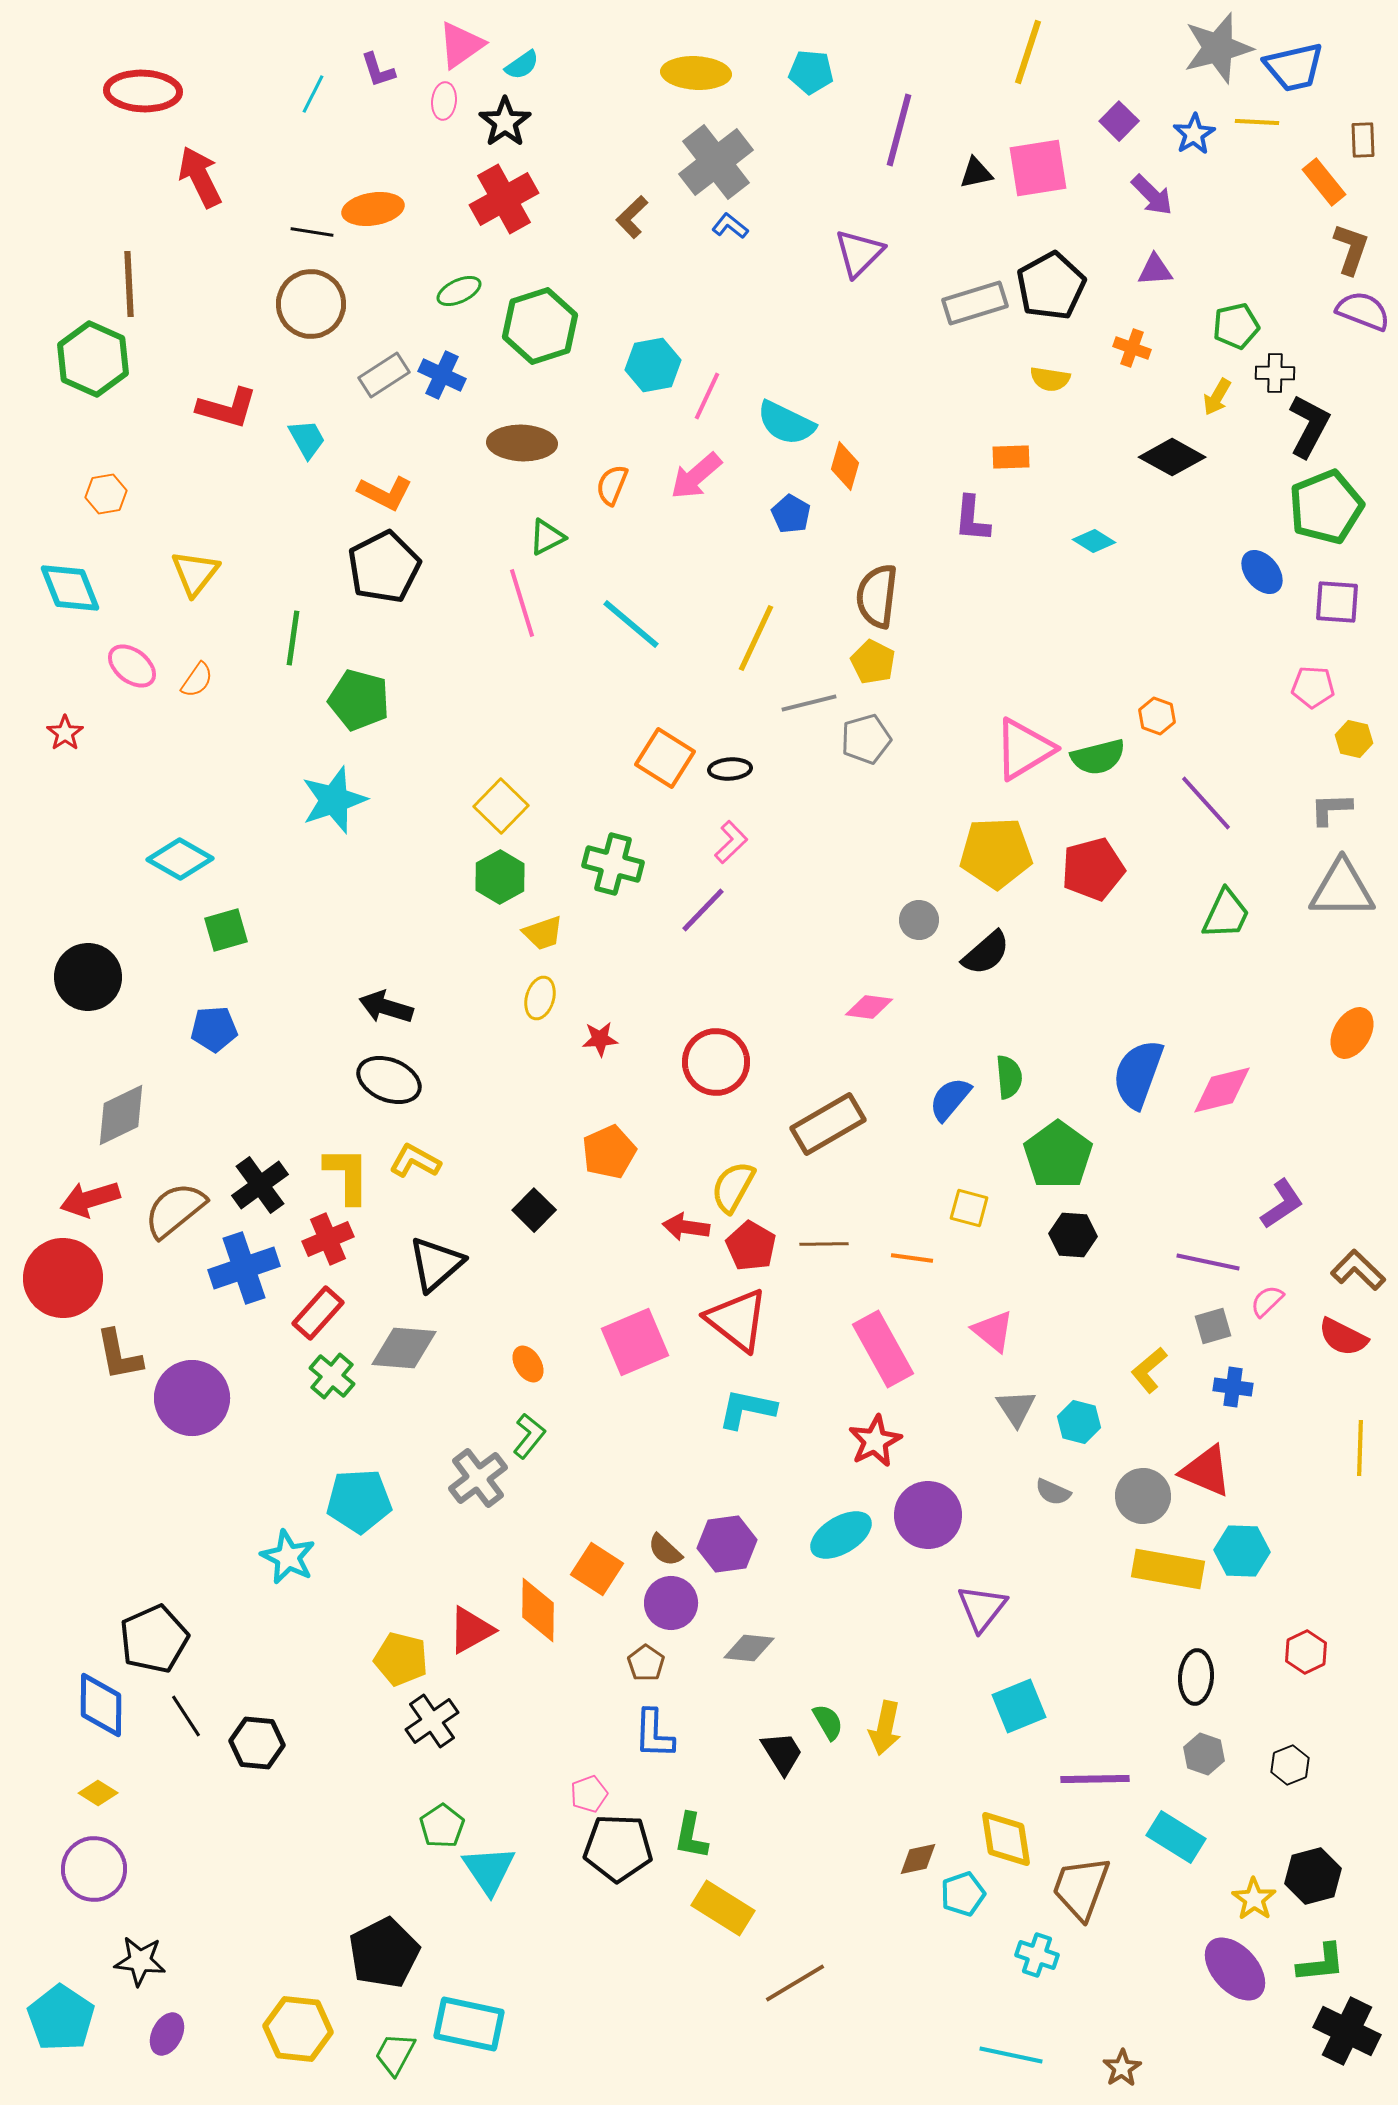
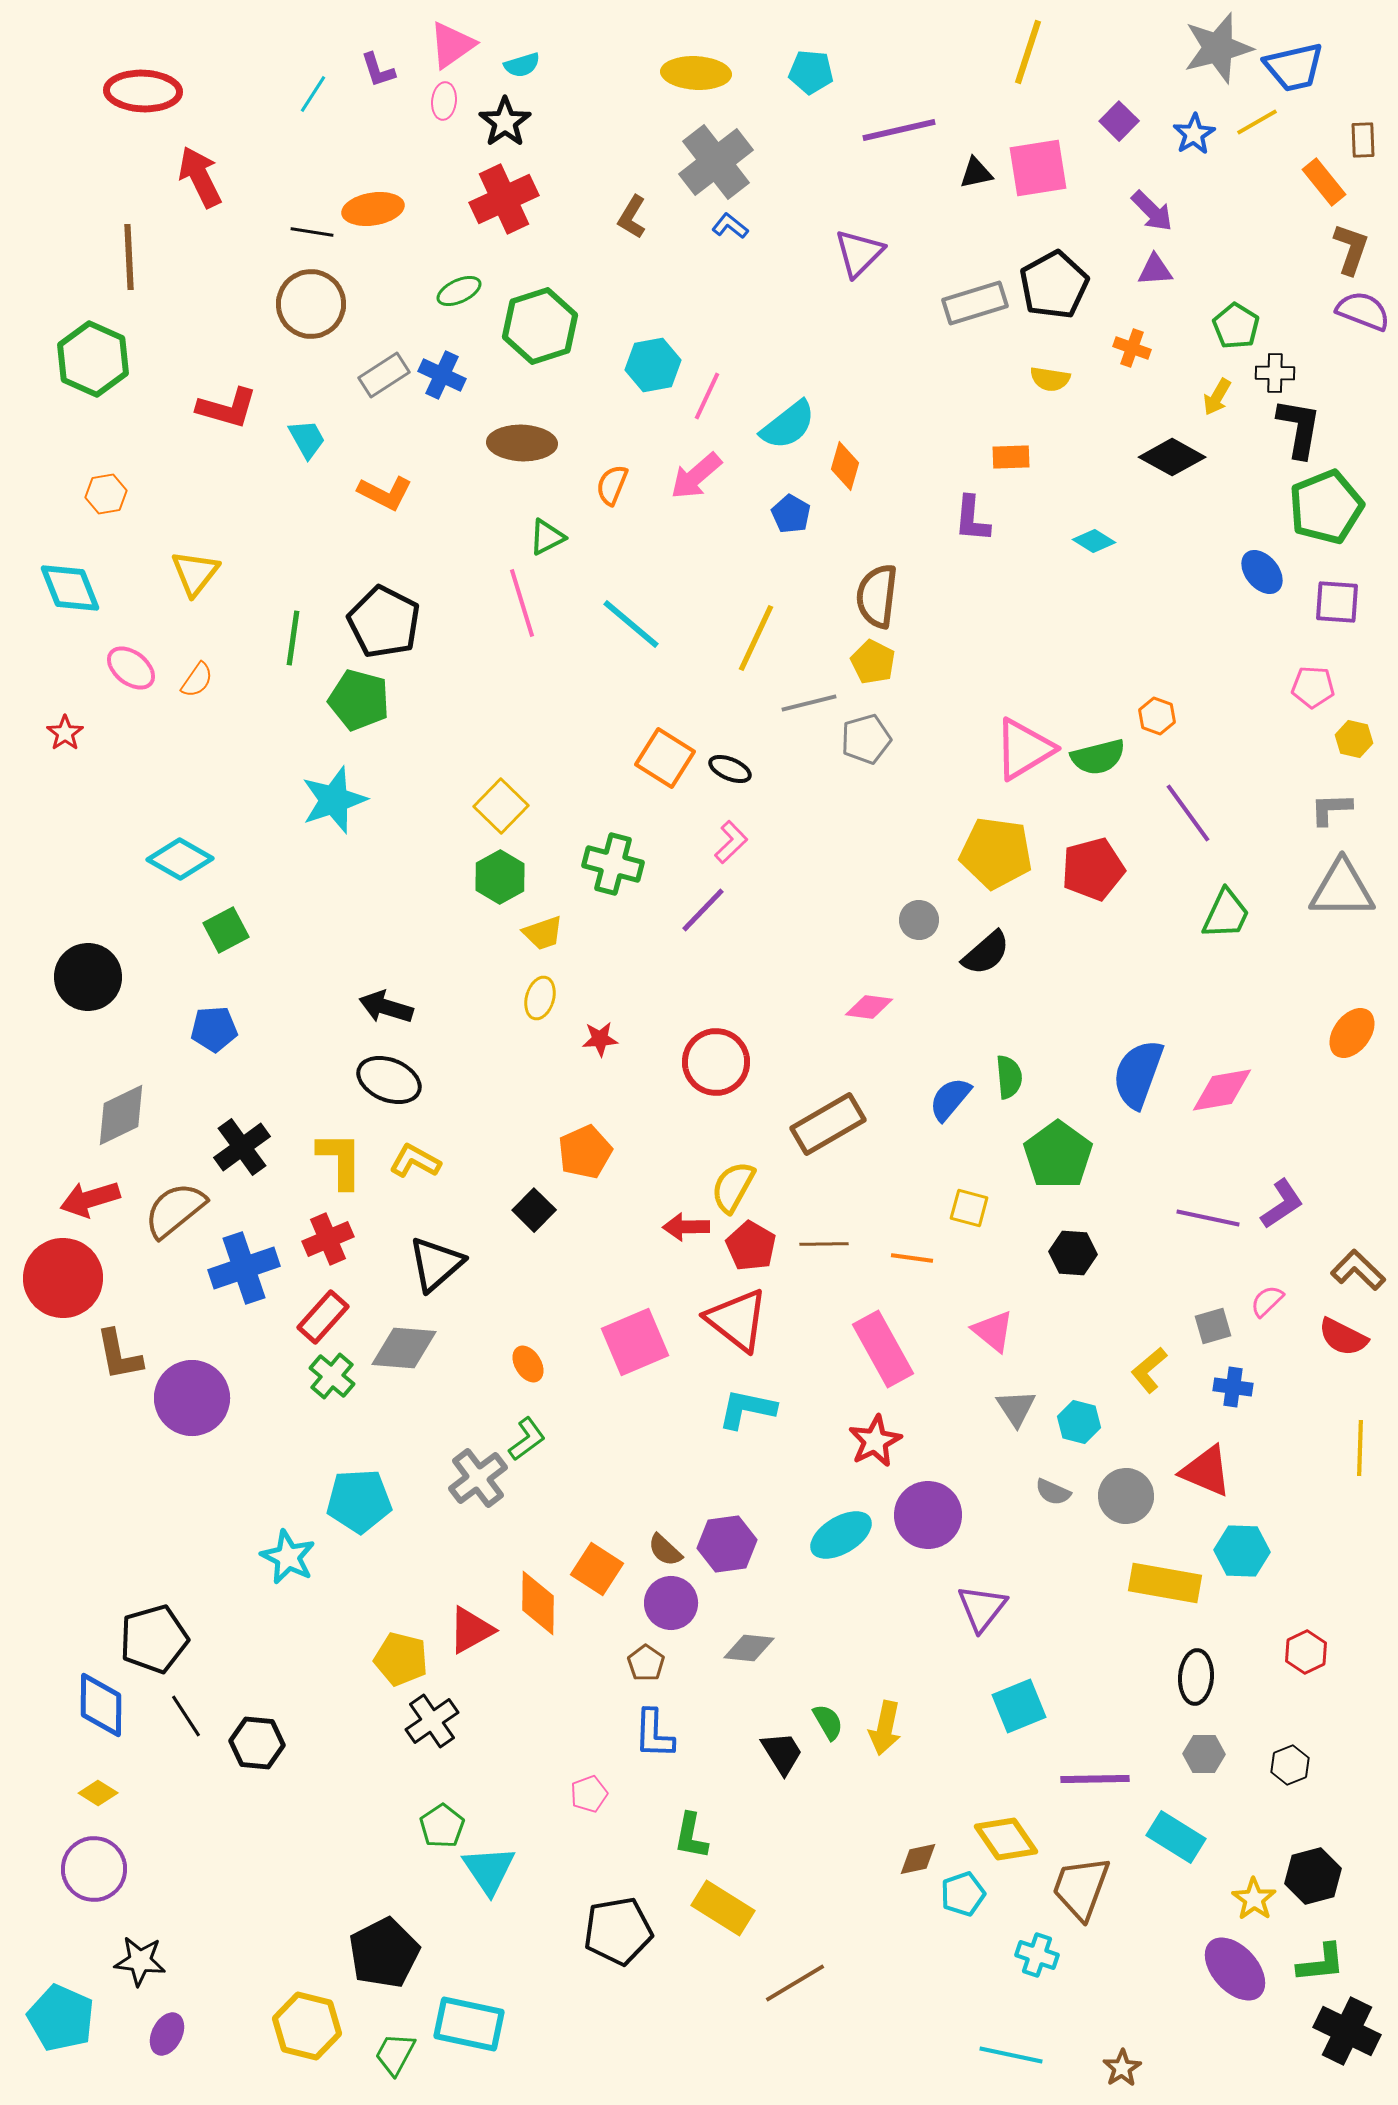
pink triangle at (461, 45): moved 9 px left
cyan semicircle at (522, 65): rotated 18 degrees clockwise
cyan line at (313, 94): rotated 6 degrees clockwise
yellow line at (1257, 122): rotated 33 degrees counterclockwise
purple line at (899, 130): rotated 62 degrees clockwise
purple arrow at (1152, 195): moved 16 px down
red cross at (504, 199): rotated 4 degrees clockwise
brown L-shape at (632, 217): rotated 15 degrees counterclockwise
brown line at (129, 284): moved 27 px up
black pentagon at (1051, 286): moved 3 px right, 1 px up
green pentagon at (1236, 326): rotated 27 degrees counterclockwise
cyan semicircle at (786, 423): moved 2 px right, 2 px down; rotated 64 degrees counterclockwise
black L-shape at (1309, 426): moved 10 px left, 2 px down; rotated 18 degrees counterclockwise
black pentagon at (384, 567): moved 55 px down; rotated 18 degrees counterclockwise
pink ellipse at (132, 666): moved 1 px left, 2 px down
black ellipse at (730, 769): rotated 27 degrees clockwise
purple line at (1206, 803): moved 18 px left, 10 px down; rotated 6 degrees clockwise
yellow pentagon at (996, 853): rotated 10 degrees clockwise
green square at (226, 930): rotated 12 degrees counterclockwise
orange ellipse at (1352, 1033): rotated 6 degrees clockwise
pink diamond at (1222, 1090): rotated 4 degrees clockwise
orange pentagon at (609, 1152): moved 24 px left
yellow L-shape at (347, 1175): moved 7 px left, 15 px up
black cross at (260, 1185): moved 18 px left, 38 px up
red arrow at (686, 1227): rotated 9 degrees counterclockwise
black hexagon at (1073, 1235): moved 18 px down
purple line at (1208, 1262): moved 44 px up
red rectangle at (318, 1313): moved 5 px right, 4 px down
green L-shape at (529, 1436): moved 2 px left, 3 px down; rotated 15 degrees clockwise
gray circle at (1143, 1496): moved 17 px left
yellow rectangle at (1168, 1569): moved 3 px left, 14 px down
orange diamond at (538, 1610): moved 7 px up
black pentagon at (154, 1639): rotated 8 degrees clockwise
gray hexagon at (1204, 1754): rotated 18 degrees counterclockwise
yellow diamond at (1006, 1839): rotated 26 degrees counterclockwise
black pentagon at (618, 1848): moved 83 px down; rotated 12 degrees counterclockwise
cyan pentagon at (61, 2018): rotated 10 degrees counterclockwise
yellow hexagon at (298, 2029): moved 9 px right, 3 px up; rotated 8 degrees clockwise
